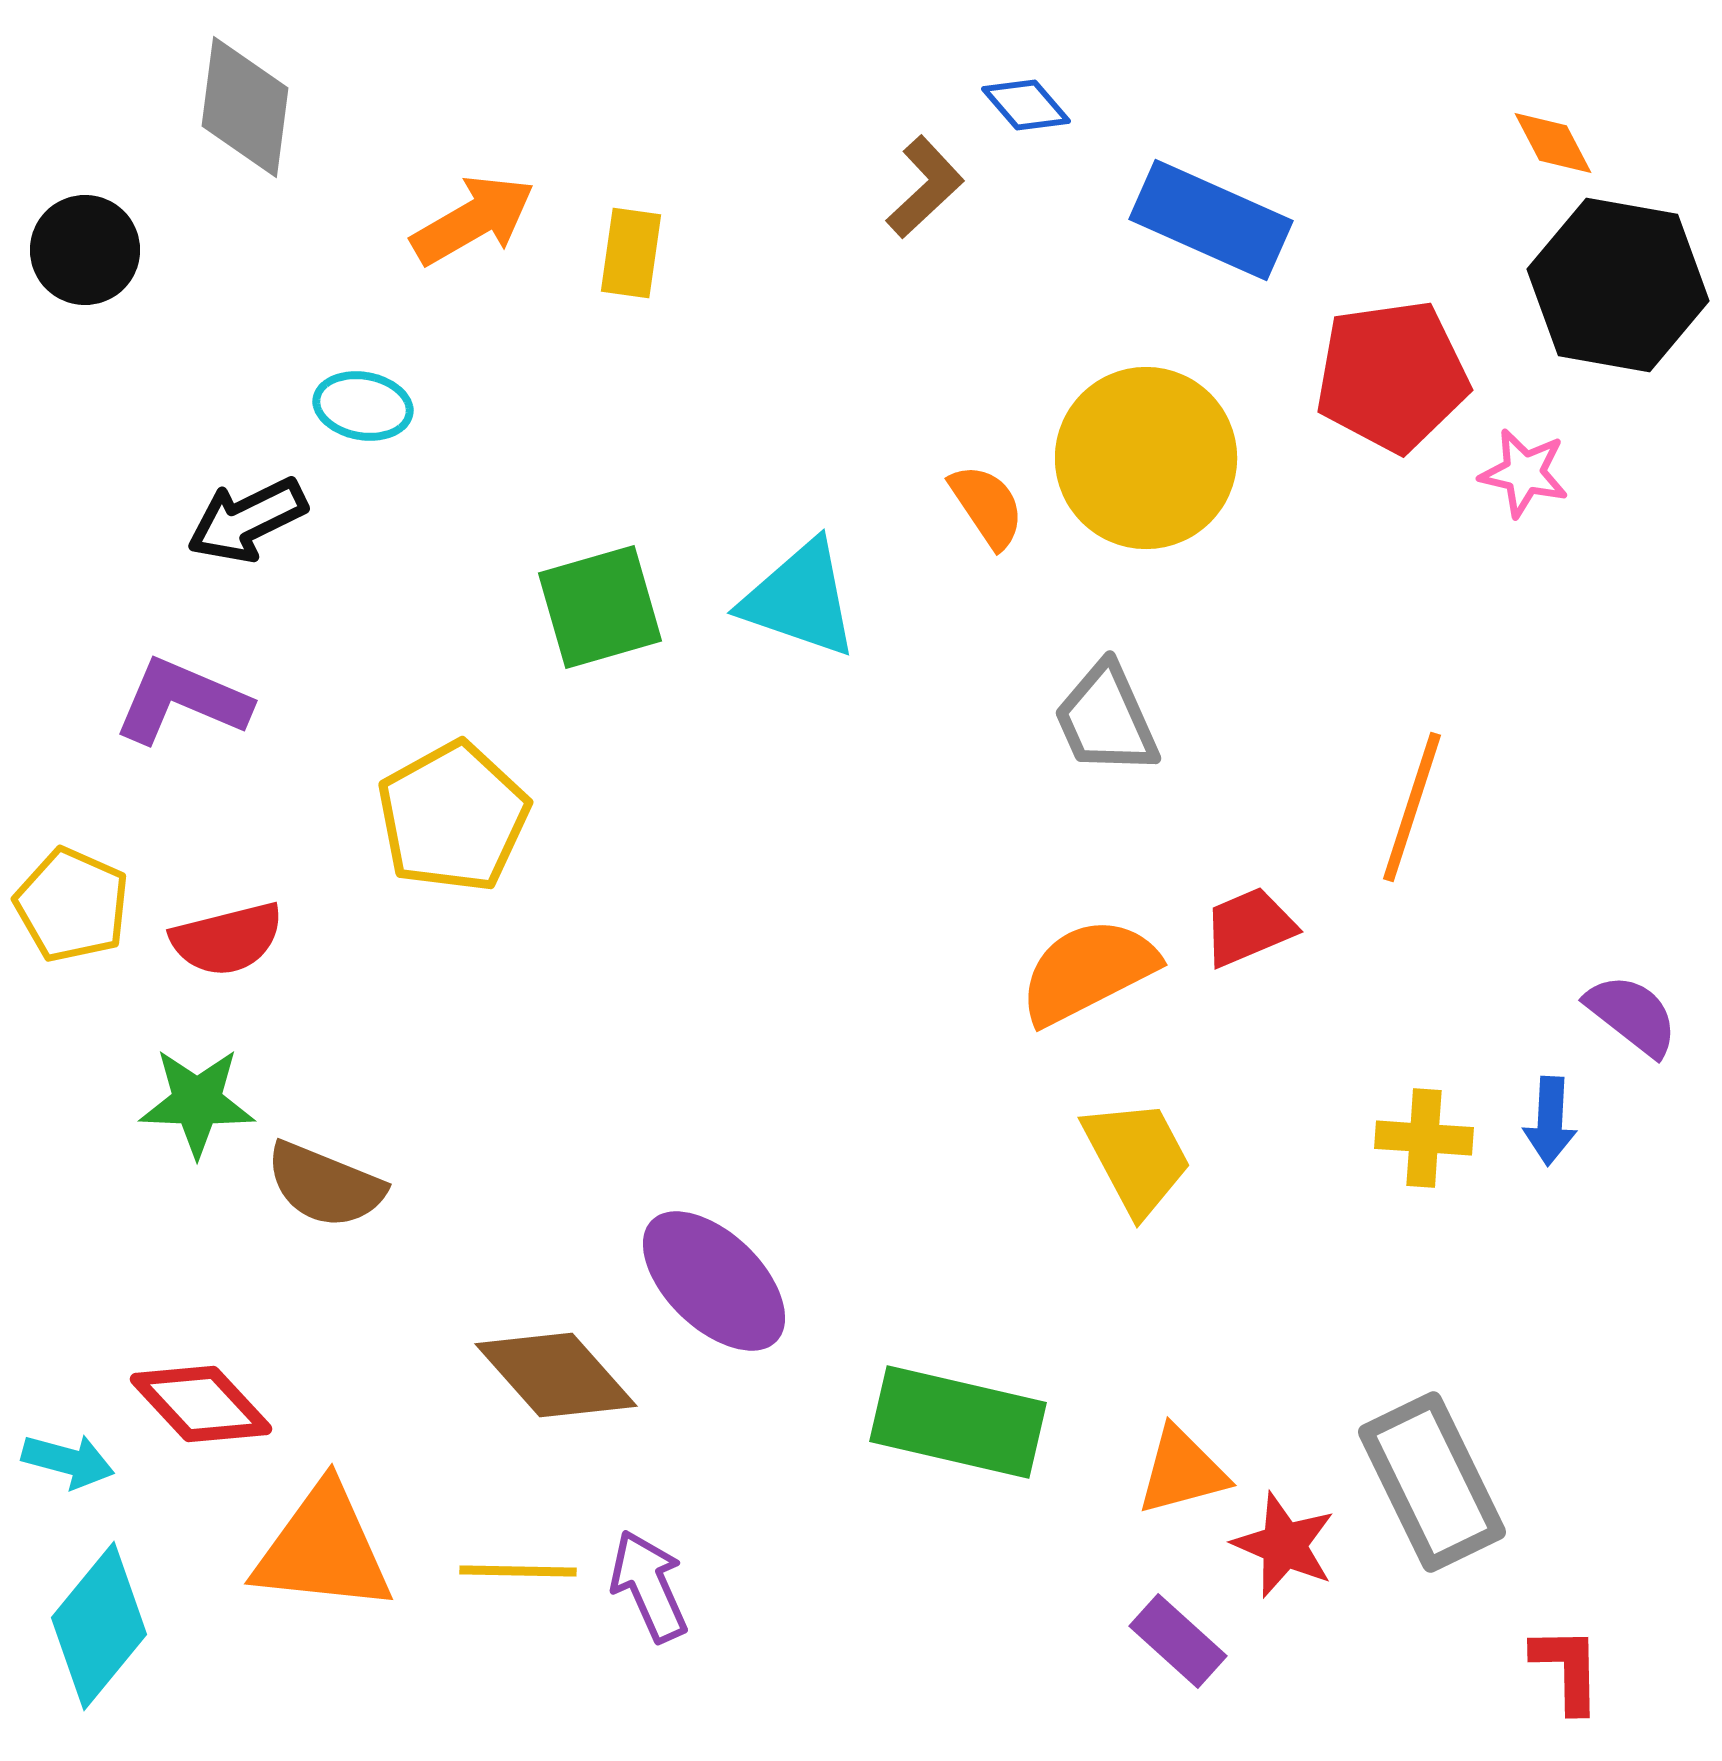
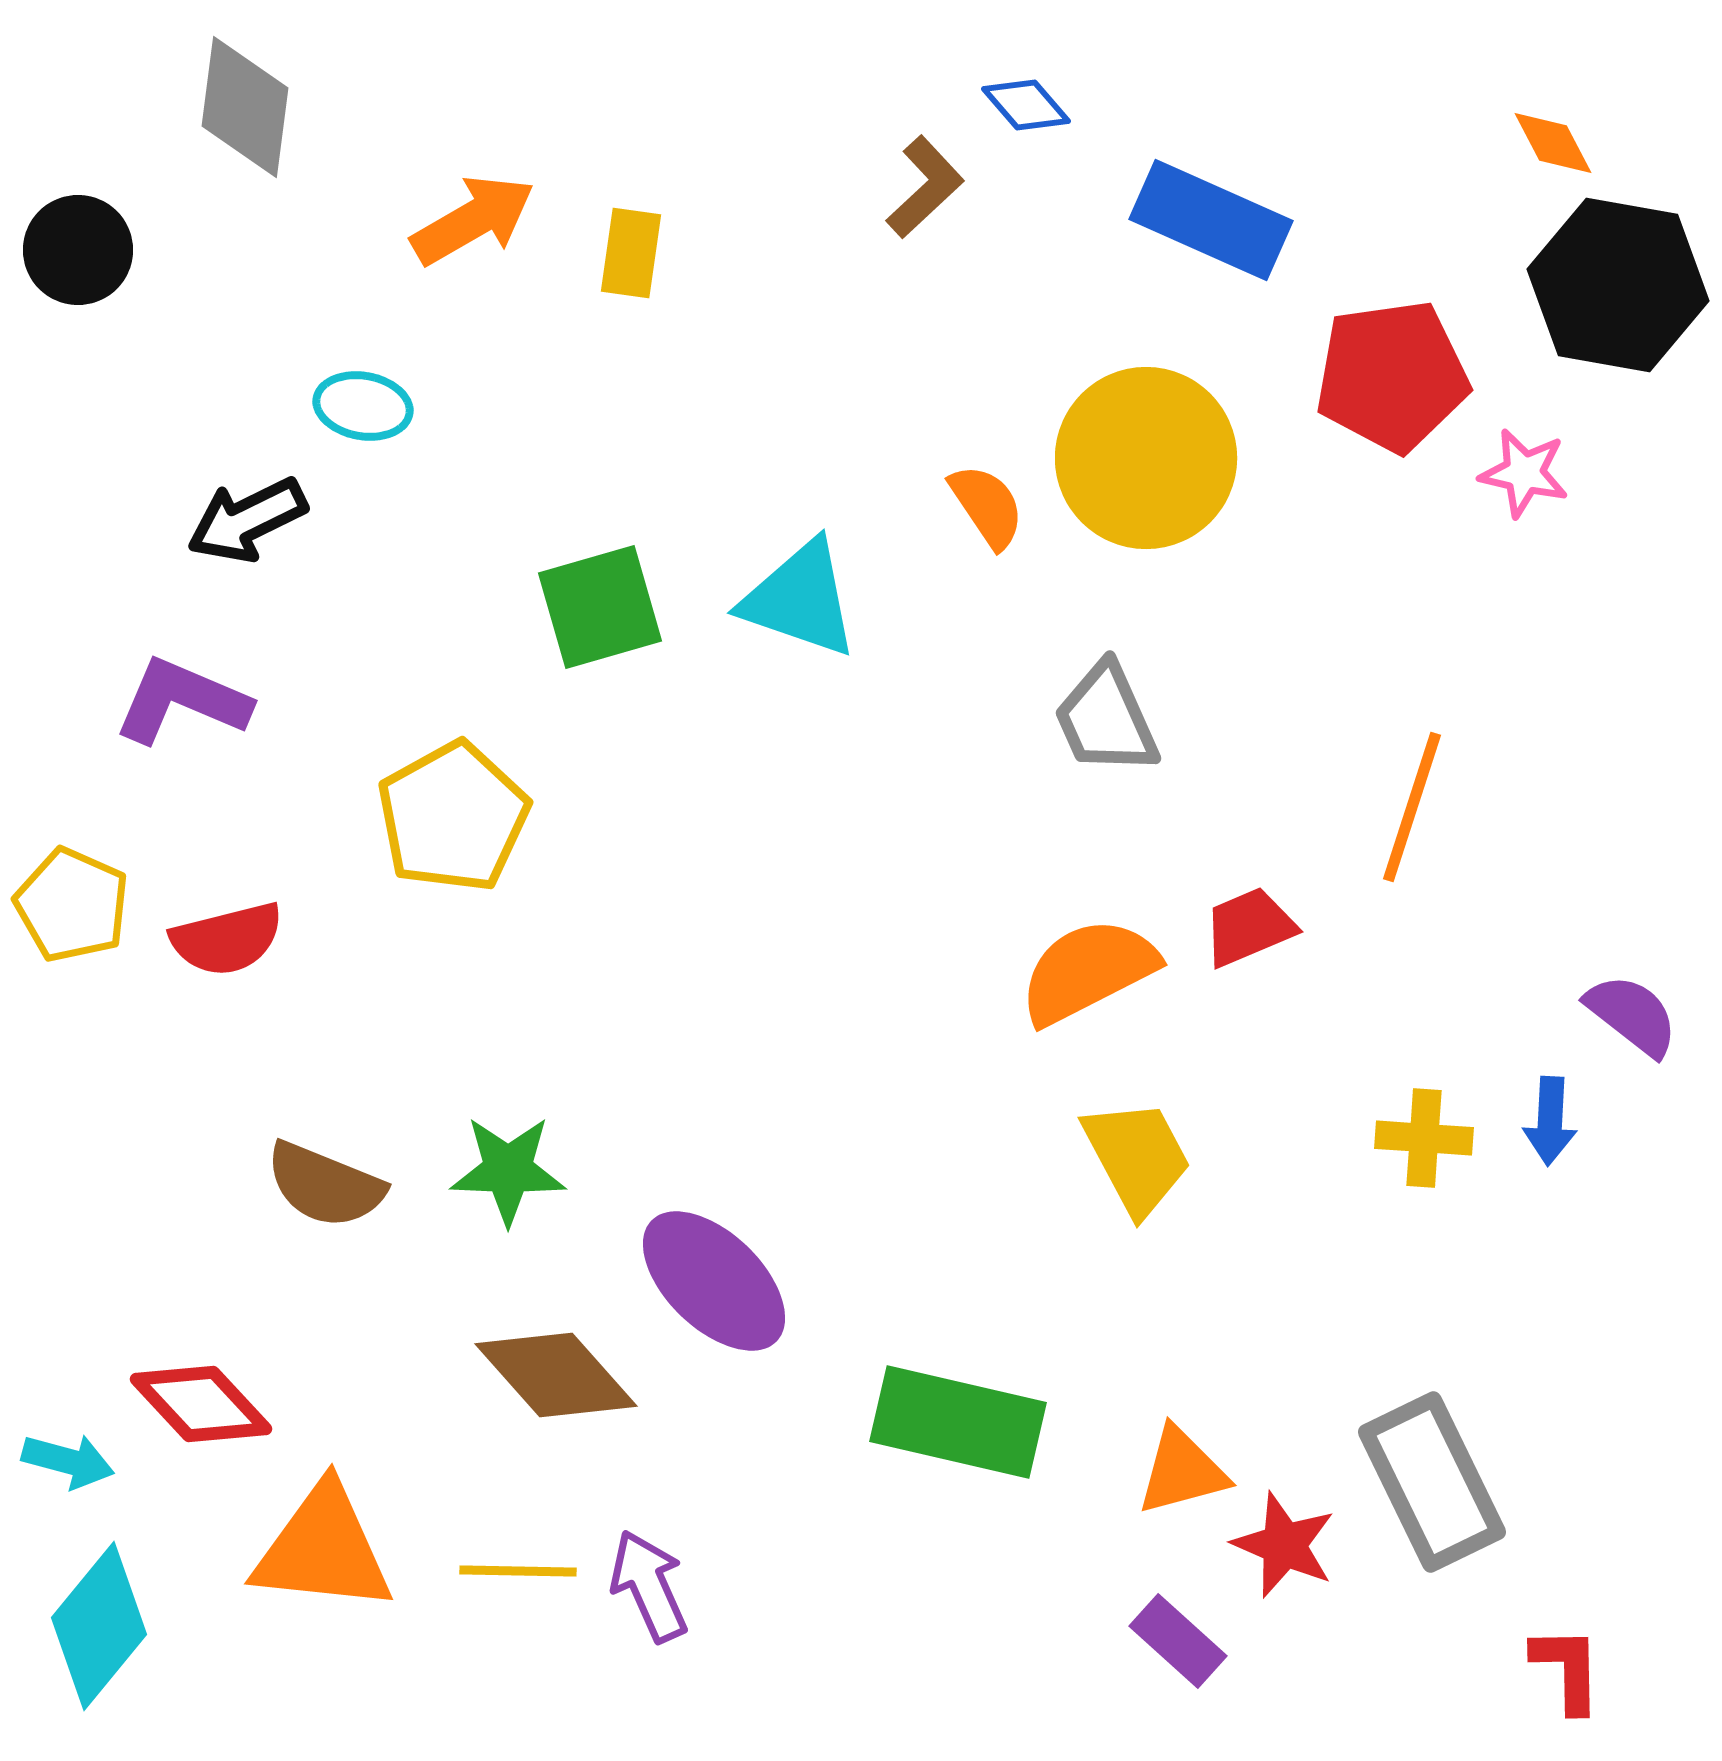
black circle at (85, 250): moved 7 px left
green star at (197, 1102): moved 311 px right, 68 px down
